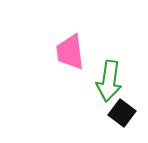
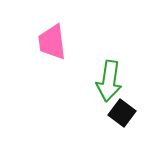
pink trapezoid: moved 18 px left, 10 px up
